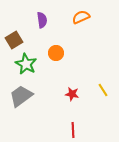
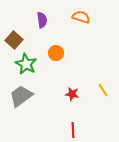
orange semicircle: rotated 42 degrees clockwise
brown square: rotated 18 degrees counterclockwise
